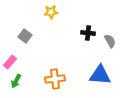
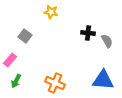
yellow star: rotated 16 degrees clockwise
gray semicircle: moved 3 px left
pink rectangle: moved 2 px up
blue triangle: moved 3 px right, 5 px down
orange cross: moved 4 px down; rotated 30 degrees clockwise
